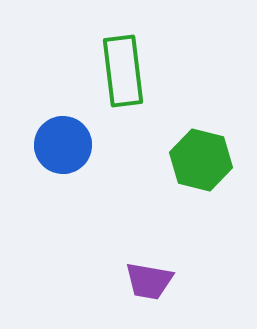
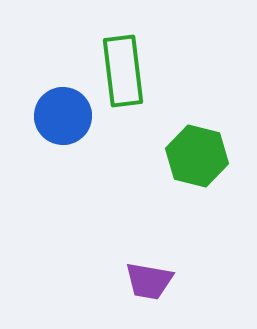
blue circle: moved 29 px up
green hexagon: moved 4 px left, 4 px up
